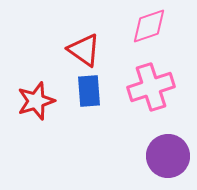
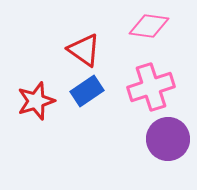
pink diamond: rotated 27 degrees clockwise
blue rectangle: moved 2 px left; rotated 60 degrees clockwise
purple circle: moved 17 px up
